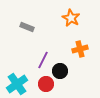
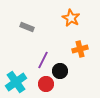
cyan cross: moved 1 px left, 2 px up
